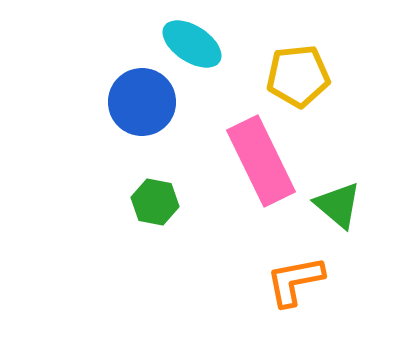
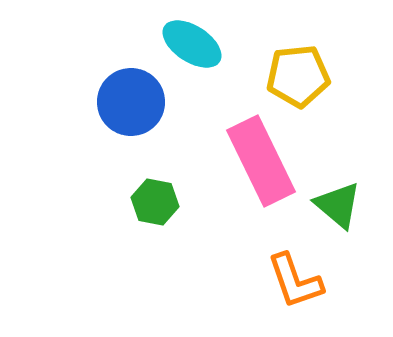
blue circle: moved 11 px left
orange L-shape: rotated 98 degrees counterclockwise
